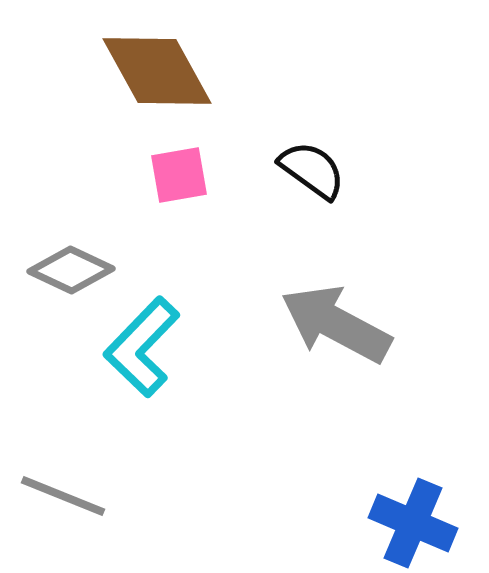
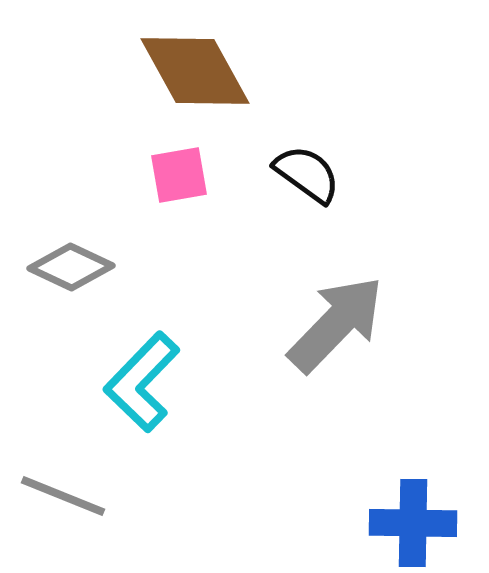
brown diamond: moved 38 px right
black semicircle: moved 5 px left, 4 px down
gray diamond: moved 3 px up
gray arrow: rotated 106 degrees clockwise
cyan L-shape: moved 35 px down
blue cross: rotated 22 degrees counterclockwise
